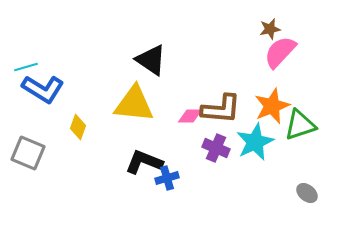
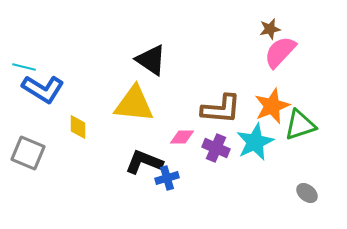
cyan line: moved 2 px left; rotated 30 degrees clockwise
pink diamond: moved 8 px left, 21 px down
yellow diamond: rotated 20 degrees counterclockwise
